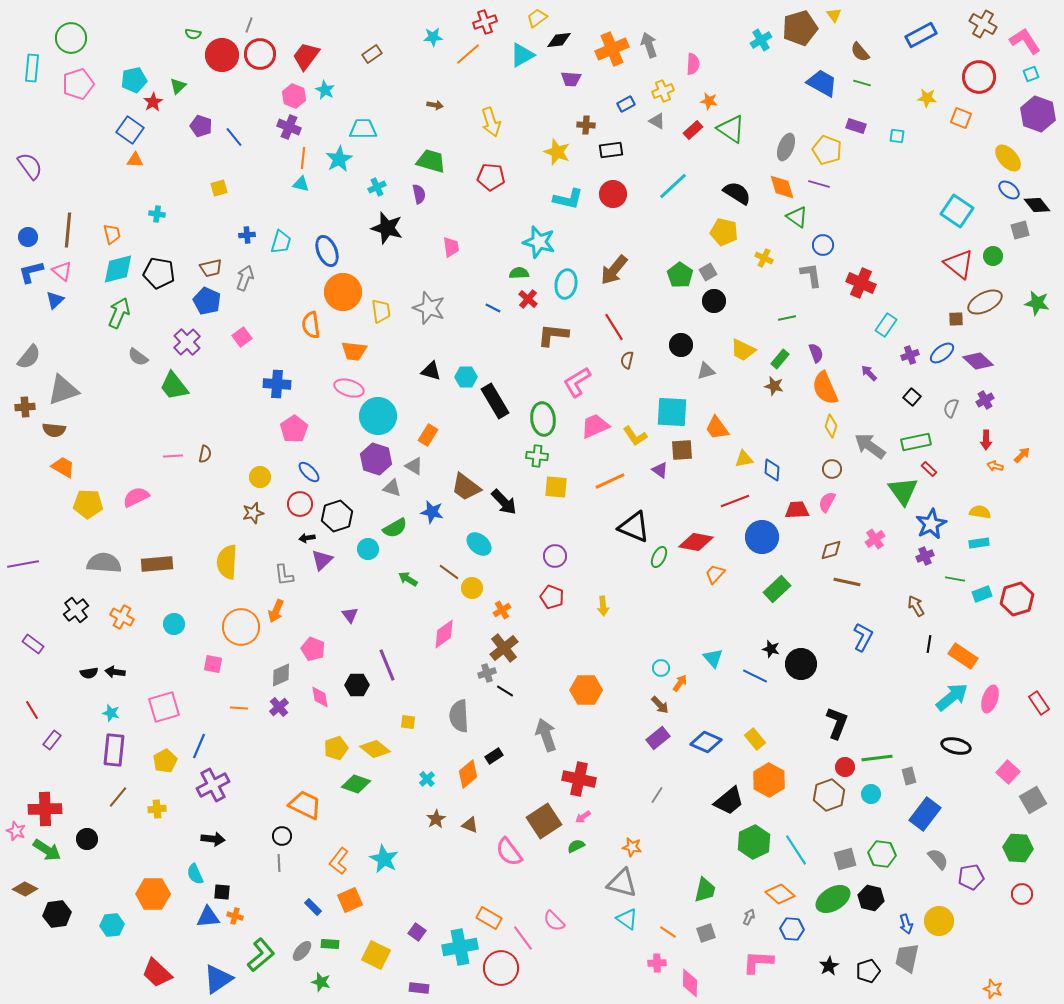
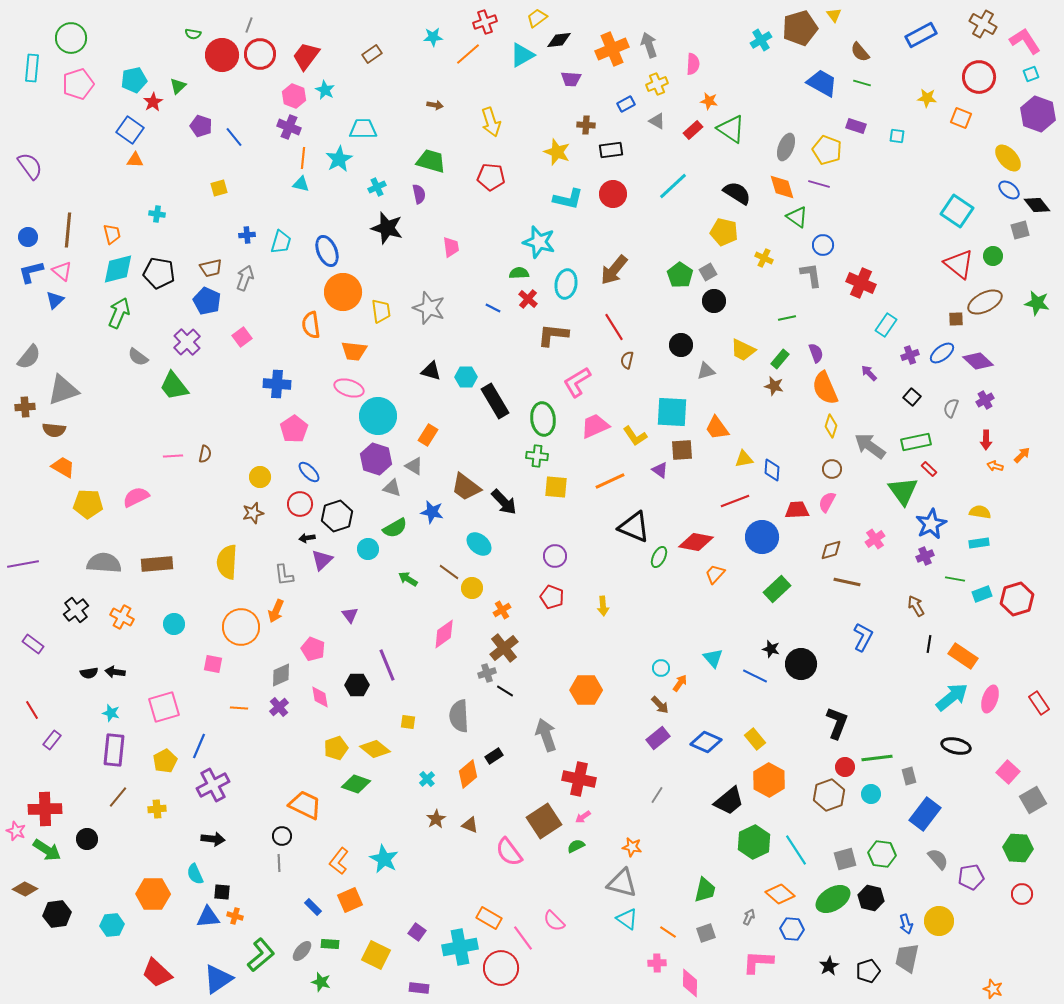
yellow cross at (663, 91): moved 6 px left, 7 px up
